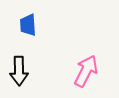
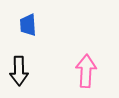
pink arrow: rotated 24 degrees counterclockwise
